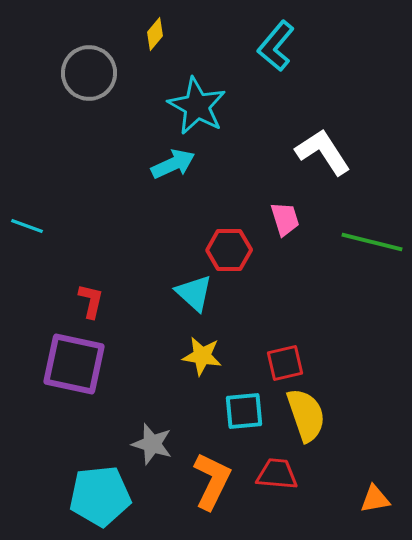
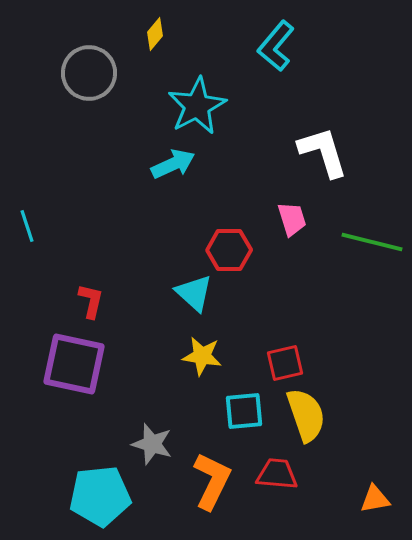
cyan star: rotated 16 degrees clockwise
white L-shape: rotated 16 degrees clockwise
pink trapezoid: moved 7 px right
cyan line: rotated 52 degrees clockwise
